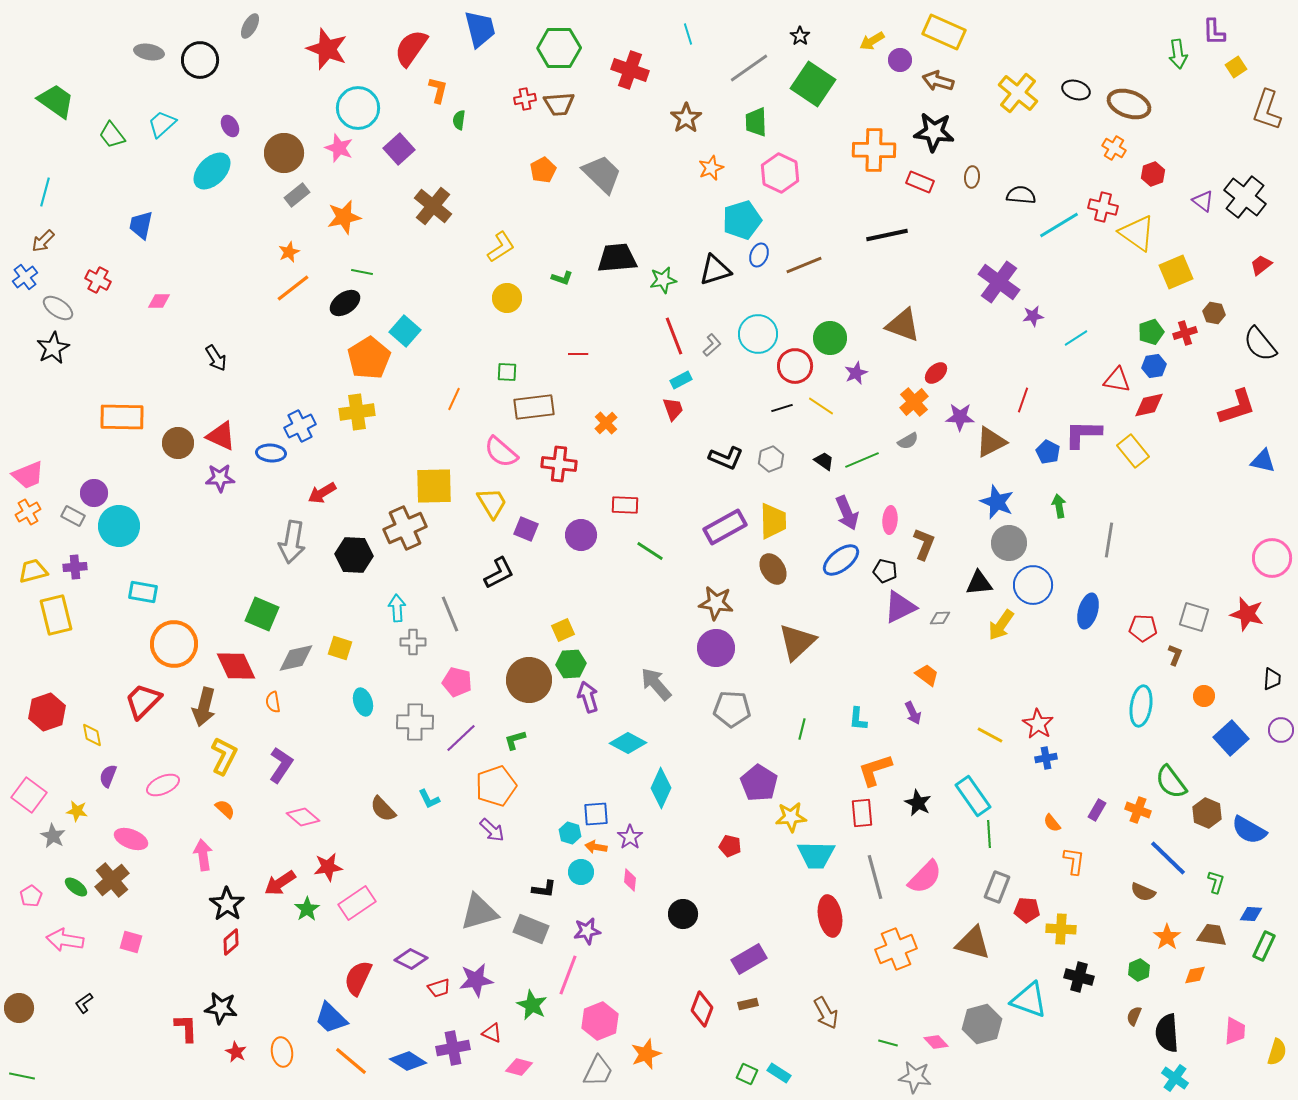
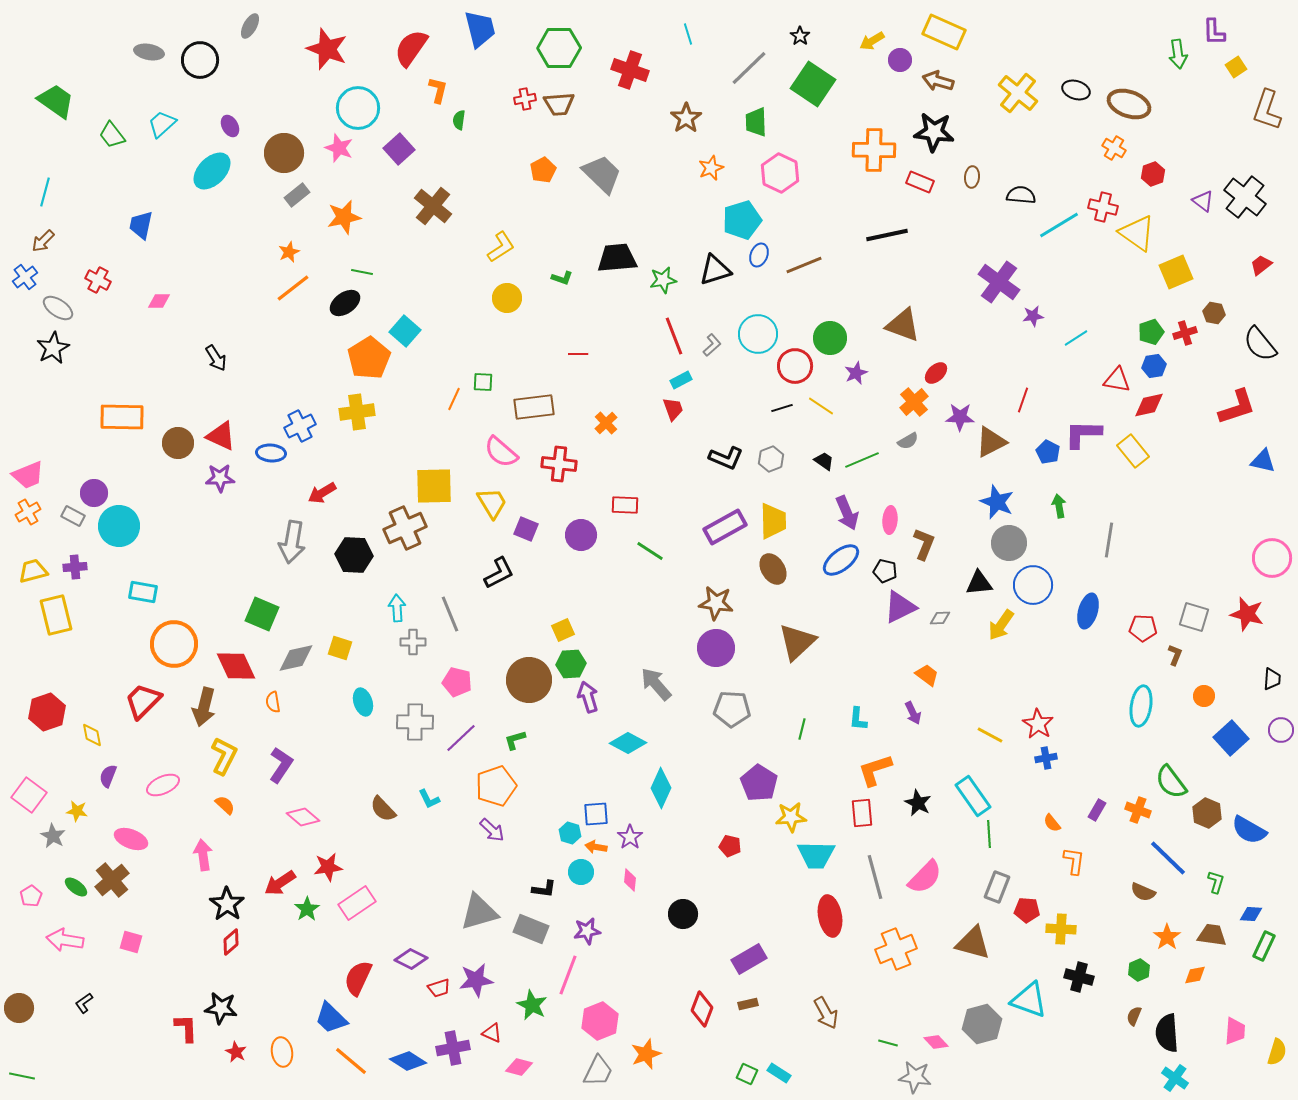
gray line at (749, 68): rotated 9 degrees counterclockwise
green square at (507, 372): moved 24 px left, 10 px down
orange semicircle at (225, 809): moved 4 px up
